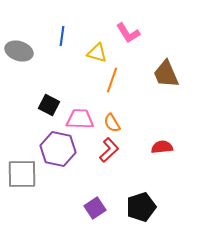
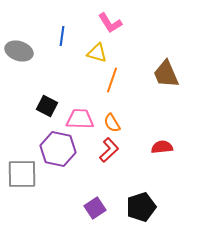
pink L-shape: moved 18 px left, 10 px up
black square: moved 2 px left, 1 px down
